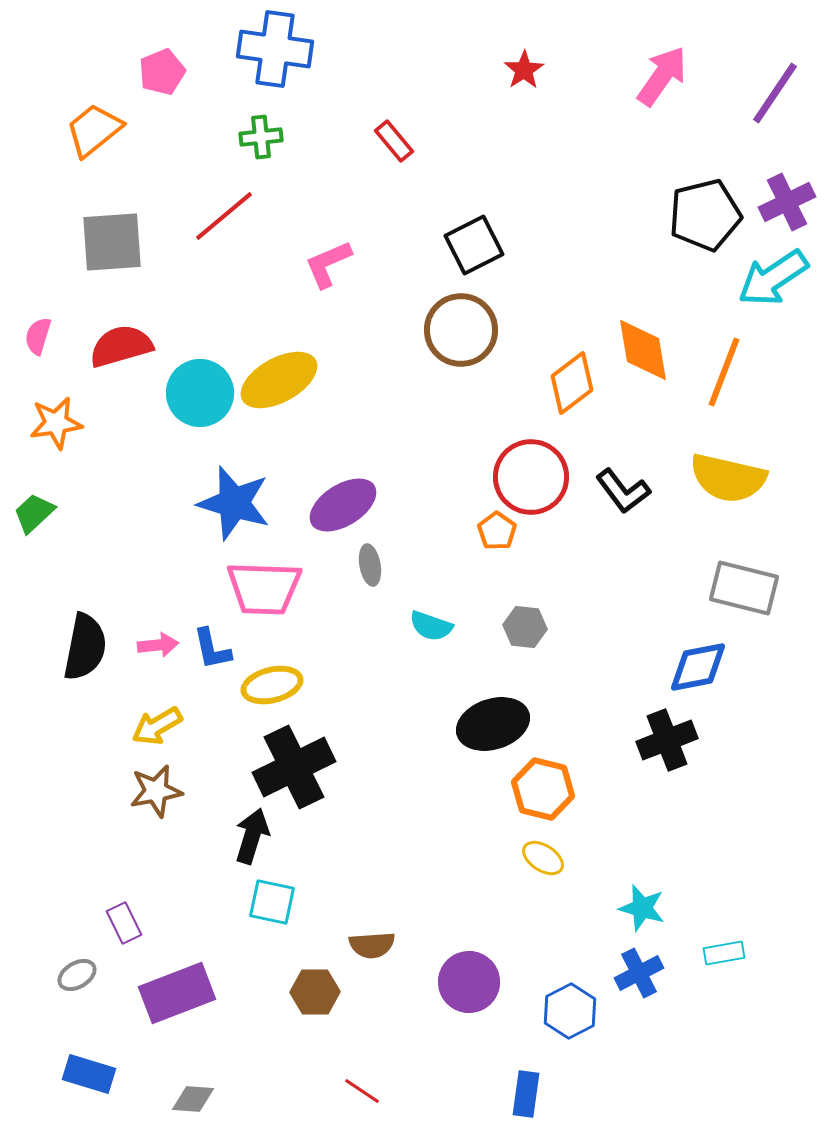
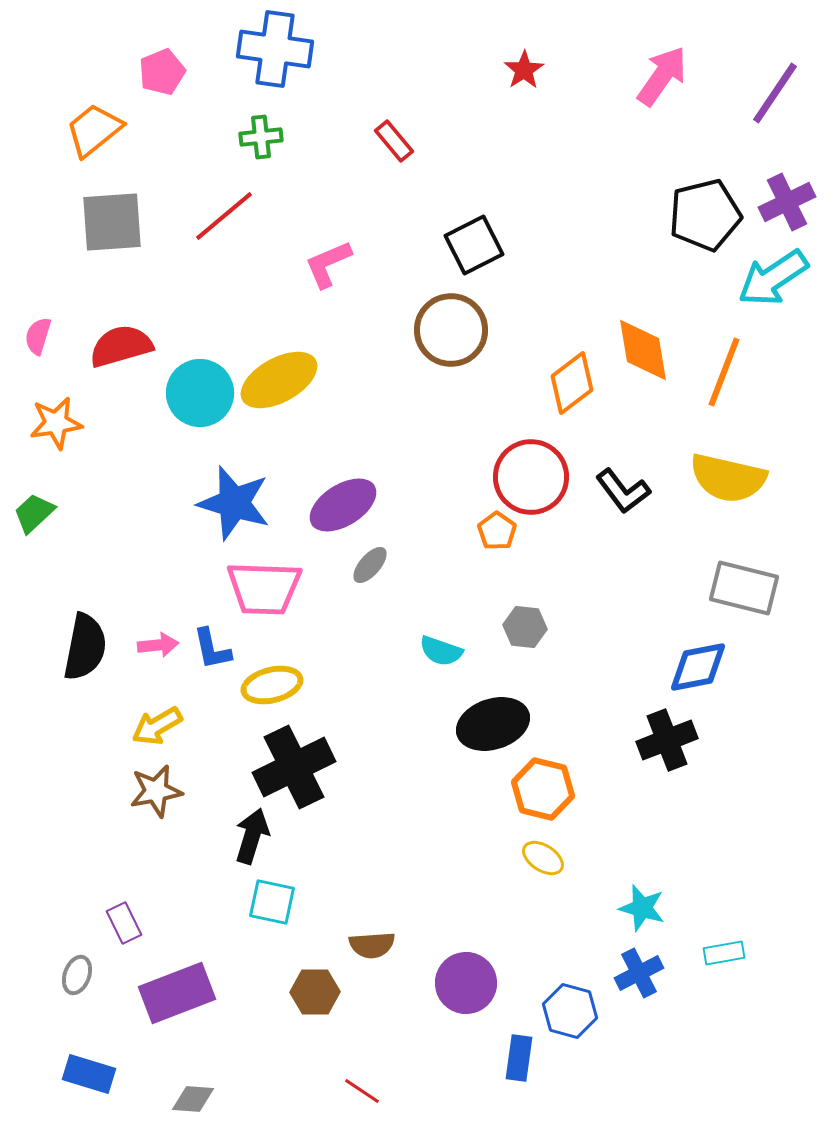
gray square at (112, 242): moved 20 px up
brown circle at (461, 330): moved 10 px left
gray ellipse at (370, 565): rotated 51 degrees clockwise
cyan semicircle at (431, 626): moved 10 px right, 25 px down
gray ellipse at (77, 975): rotated 39 degrees counterclockwise
purple circle at (469, 982): moved 3 px left, 1 px down
blue hexagon at (570, 1011): rotated 18 degrees counterclockwise
blue rectangle at (526, 1094): moved 7 px left, 36 px up
